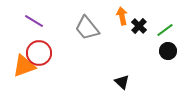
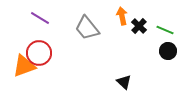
purple line: moved 6 px right, 3 px up
green line: rotated 60 degrees clockwise
black triangle: moved 2 px right
